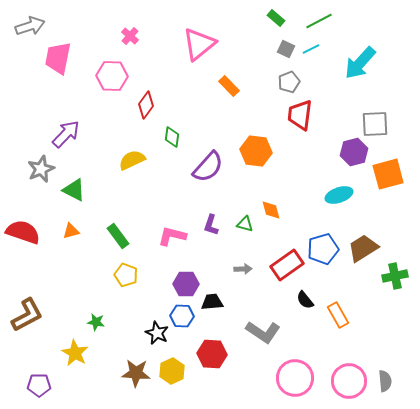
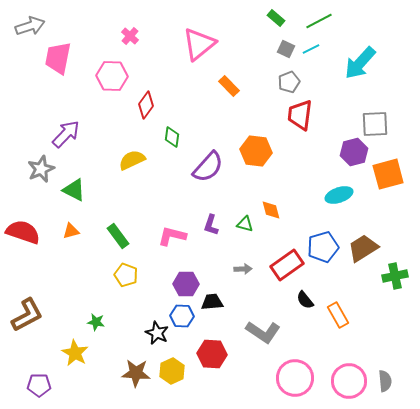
blue pentagon at (323, 249): moved 2 px up
